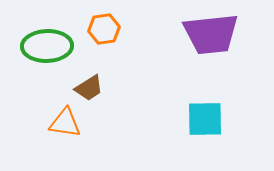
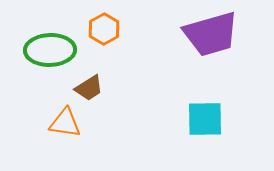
orange hexagon: rotated 20 degrees counterclockwise
purple trapezoid: rotated 10 degrees counterclockwise
green ellipse: moved 3 px right, 4 px down
